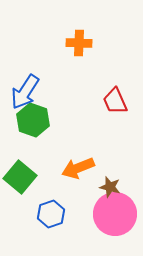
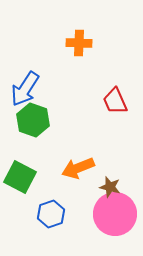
blue arrow: moved 3 px up
green square: rotated 12 degrees counterclockwise
